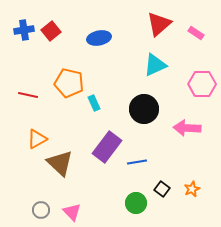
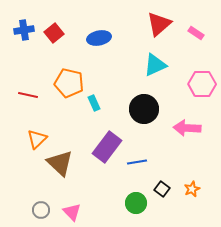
red square: moved 3 px right, 2 px down
orange triangle: rotated 15 degrees counterclockwise
